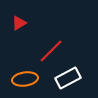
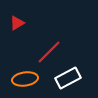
red triangle: moved 2 px left
red line: moved 2 px left, 1 px down
